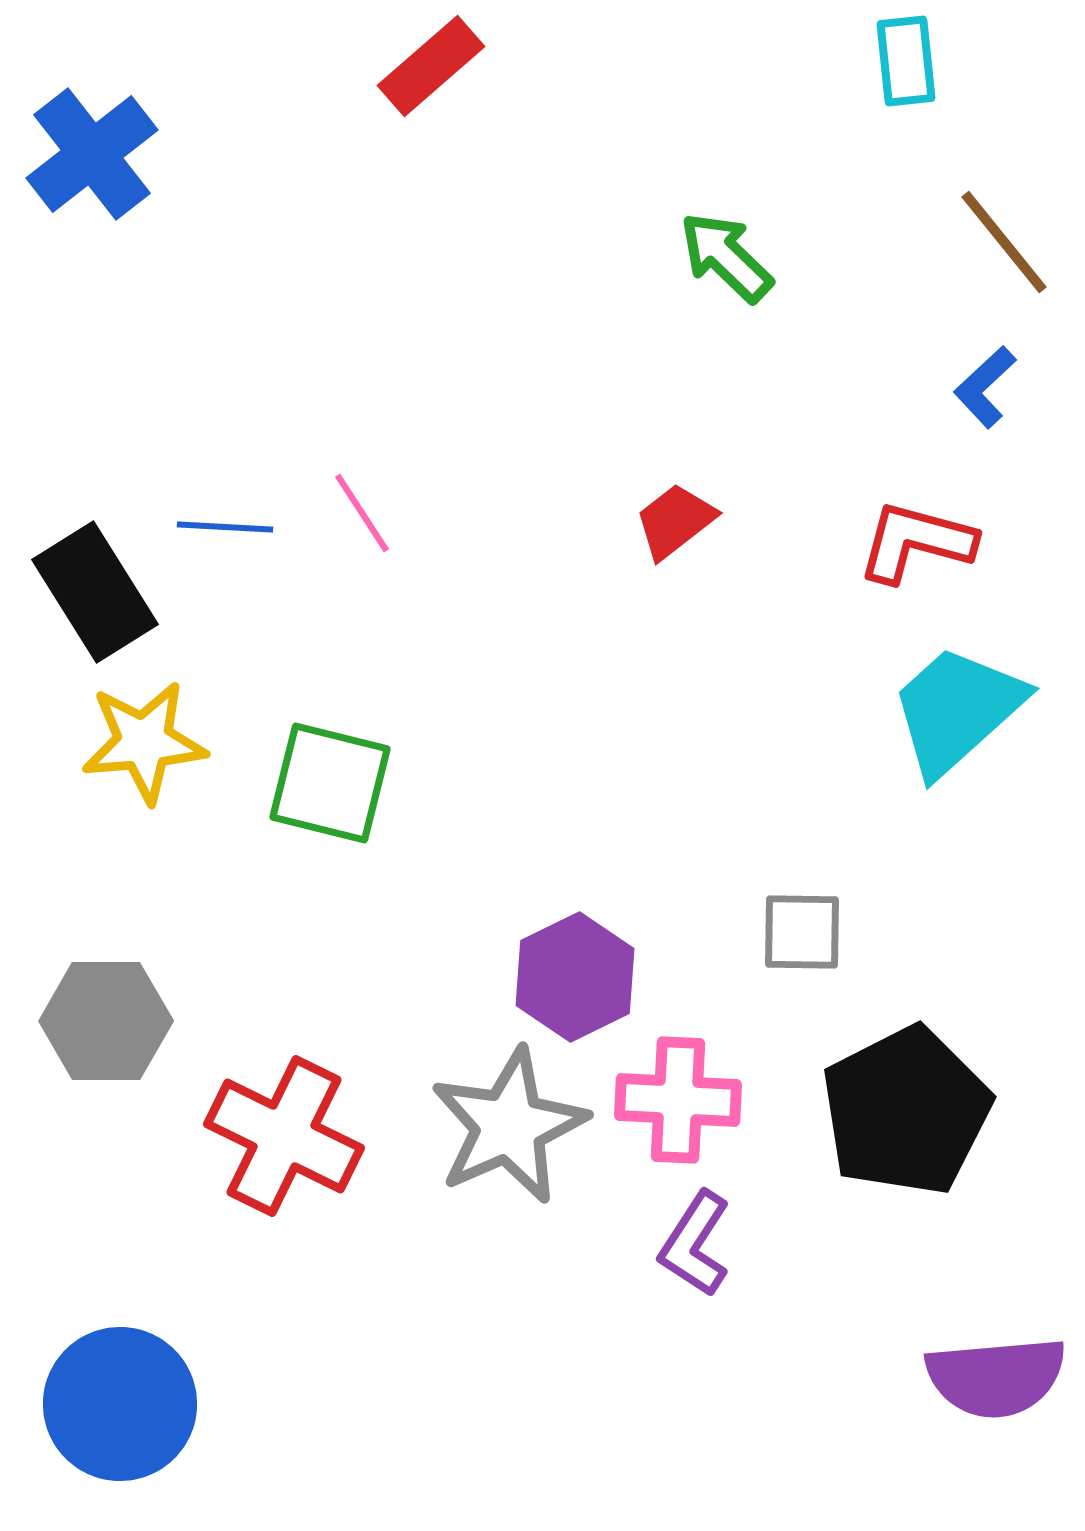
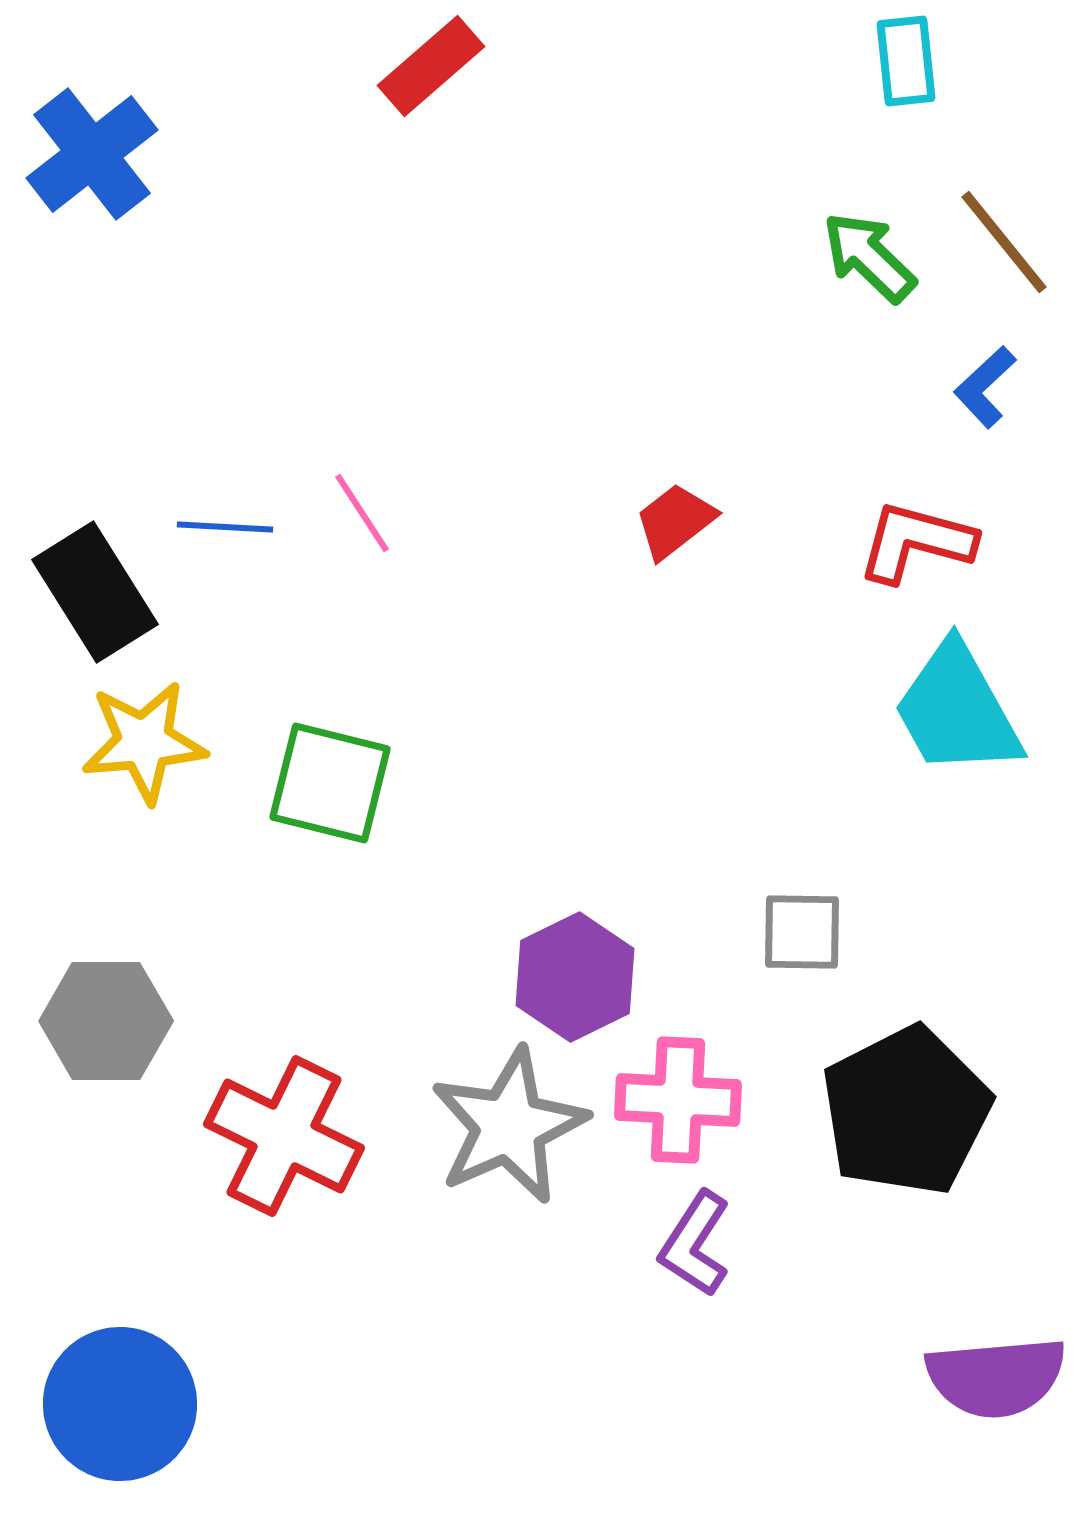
green arrow: moved 143 px right
cyan trapezoid: rotated 77 degrees counterclockwise
